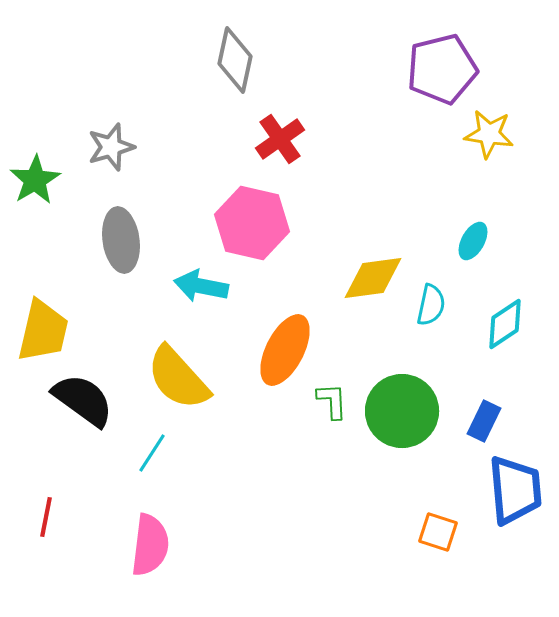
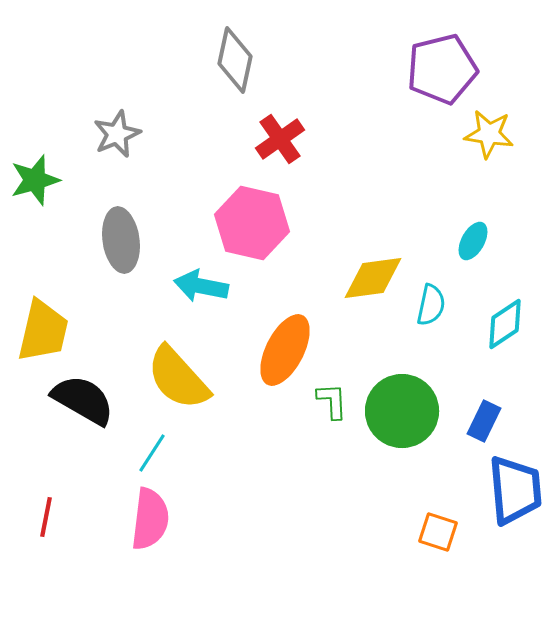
gray star: moved 6 px right, 13 px up; rotated 6 degrees counterclockwise
green star: rotated 15 degrees clockwise
black semicircle: rotated 6 degrees counterclockwise
pink semicircle: moved 26 px up
